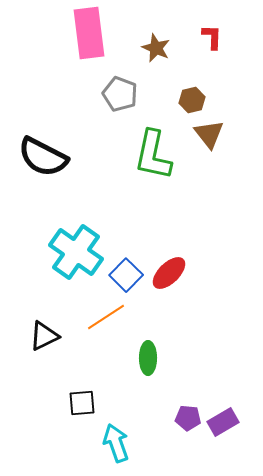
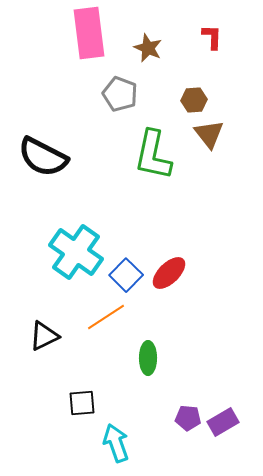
brown star: moved 8 px left
brown hexagon: moved 2 px right; rotated 10 degrees clockwise
